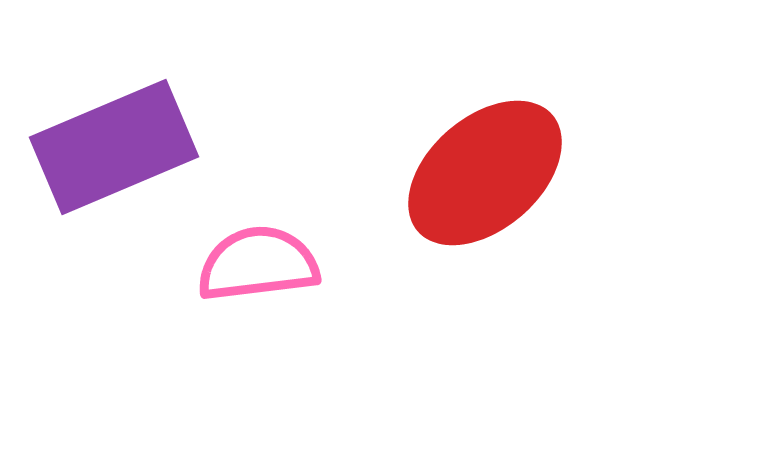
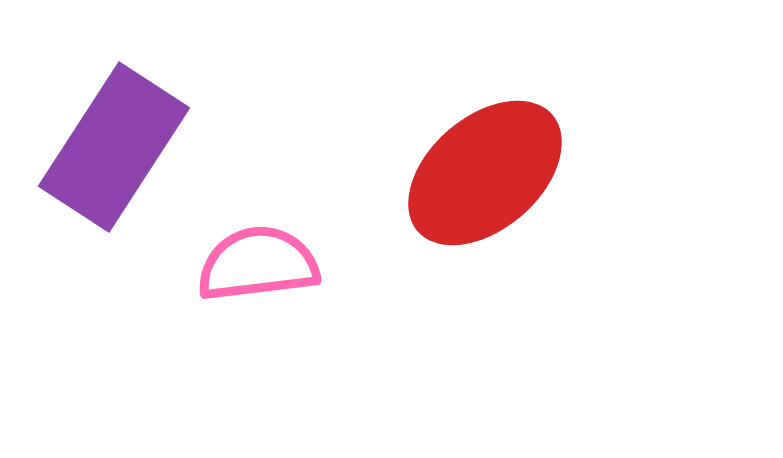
purple rectangle: rotated 34 degrees counterclockwise
